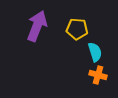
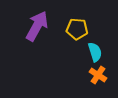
purple arrow: rotated 8 degrees clockwise
orange cross: rotated 18 degrees clockwise
